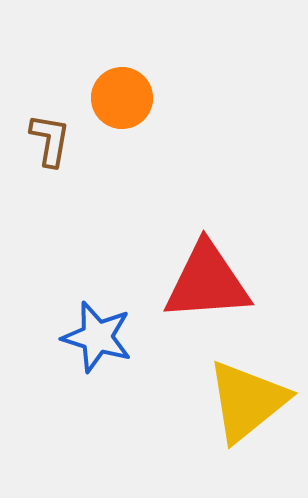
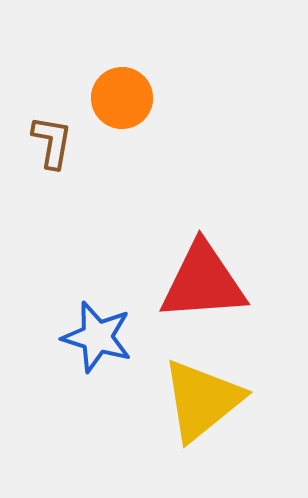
brown L-shape: moved 2 px right, 2 px down
red triangle: moved 4 px left
yellow triangle: moved 45 px left, 1 px up
